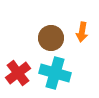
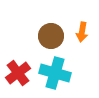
brown circle: moved 2 px up
